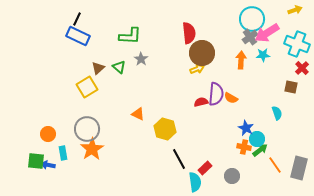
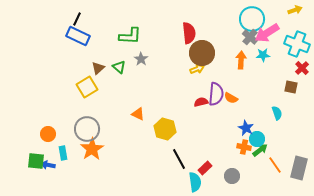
gray cross at (250, 37): rotated 14 degrees counterclockwise
